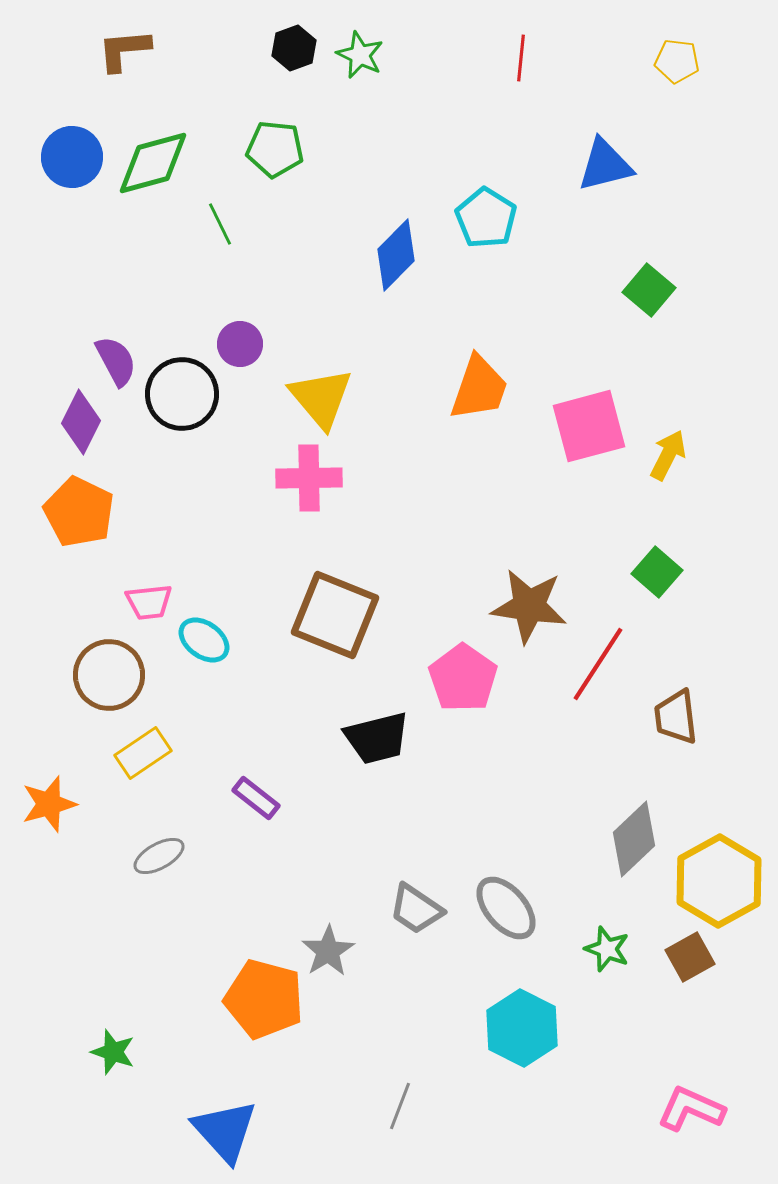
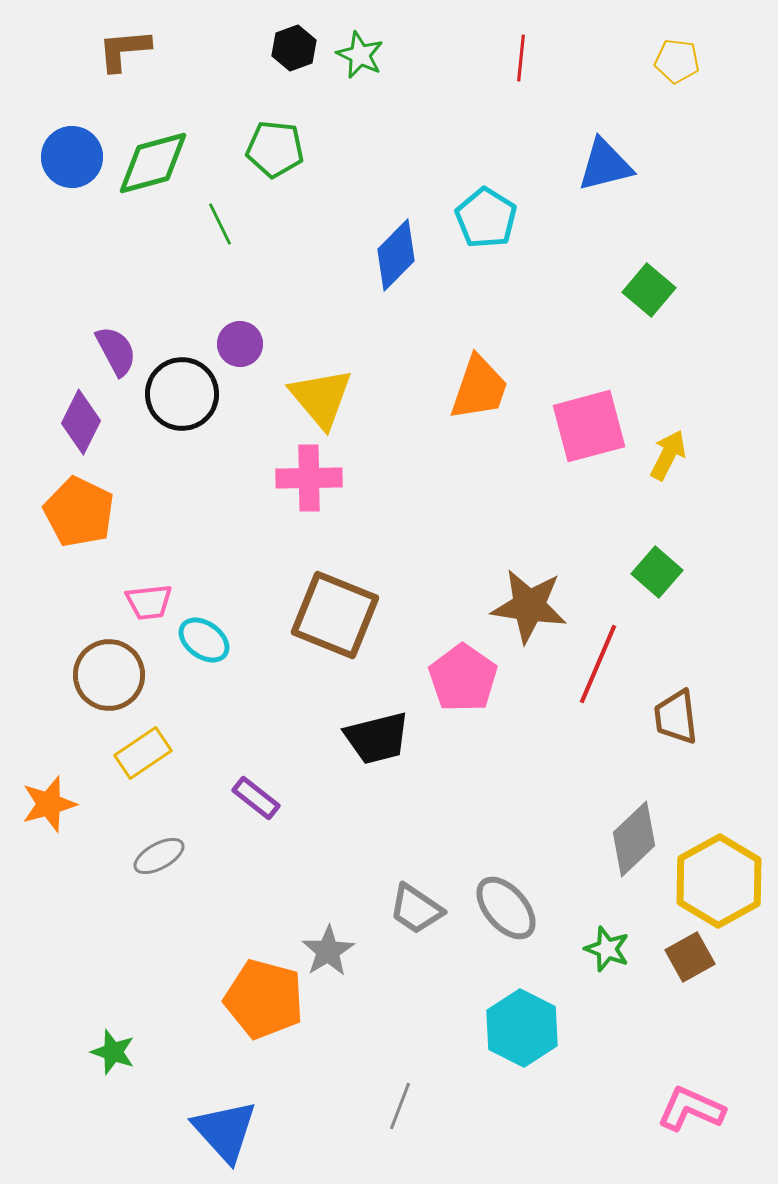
purple semicircle at (116, 361): moved 10 px up
red line at (598, 664): rotated 10 degrees counterclockwise
